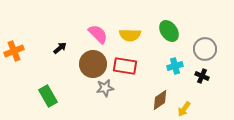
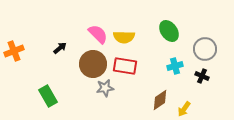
yellow semicircle: moved 6 px left, 2 px down
